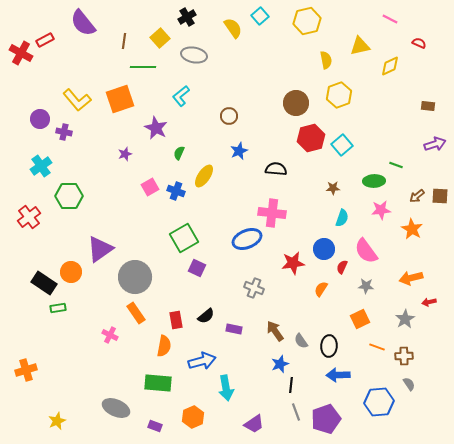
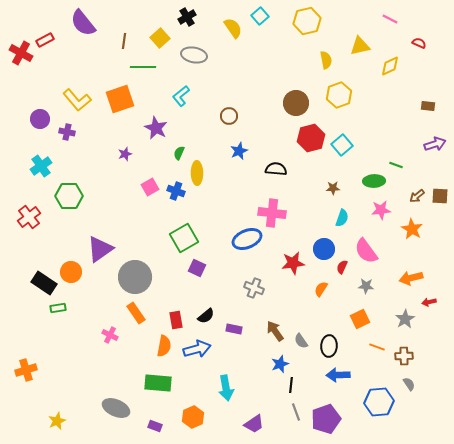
purple cross at (64, 132): moved 3 px right
yellow ellipse at (204, 176): moved 7 px left, 3 px up; rotated 35 degrees counterclockwise
blue arrow at (202, 361): moved 5 px left, 12 px up
